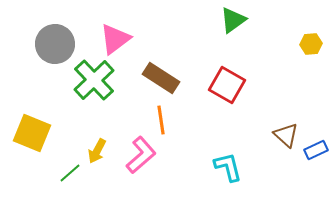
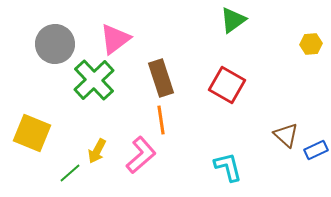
brown rectangle: rotated 39 degrees clockwise
